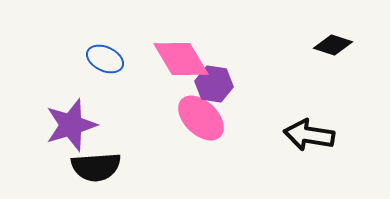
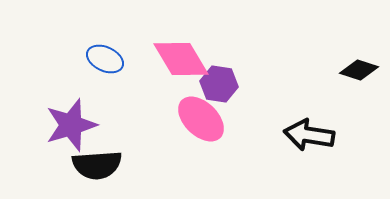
black diamond: moved 26 px right, 25 px down
purple hexagon: moved 5 px right
pink ellipse: moved 1 px down
black semicircle: moved 1 px right, 2 px up
